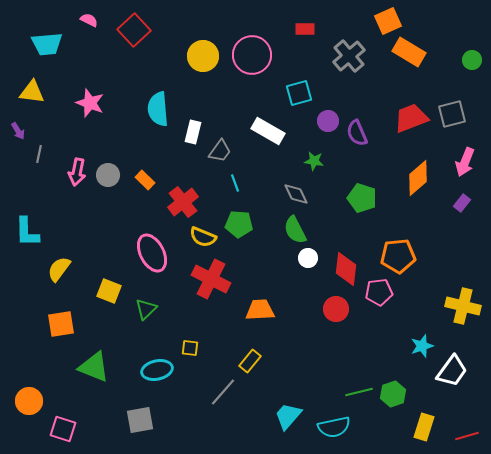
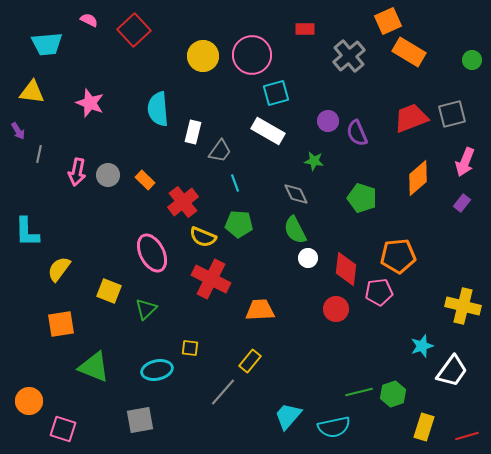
cyan square at (299, 93): moved 23 px left
